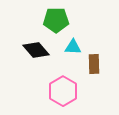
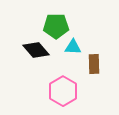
green pentagon: moved 6 px down
